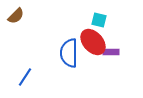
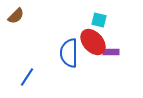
blue line: moved 2 px right
